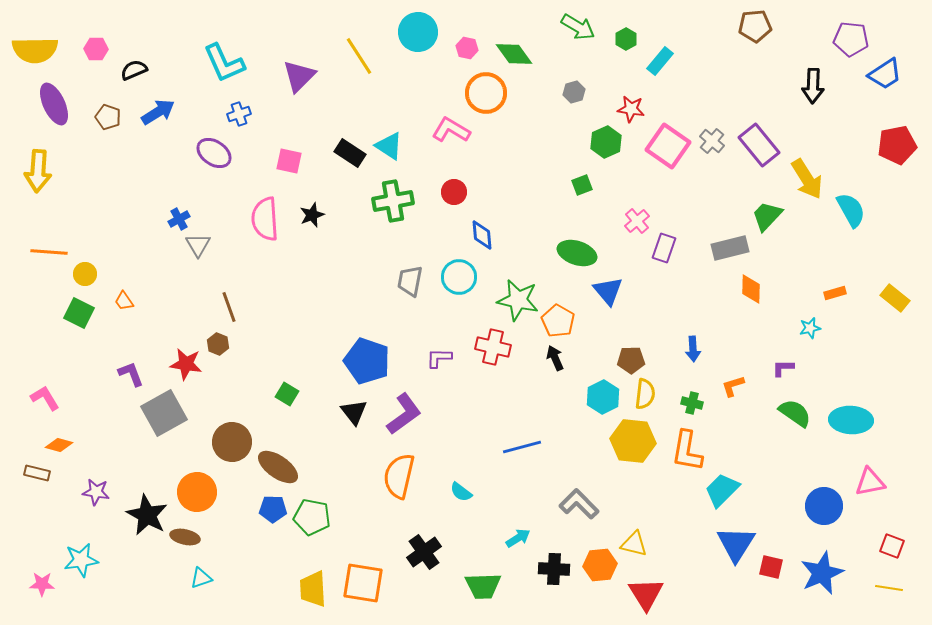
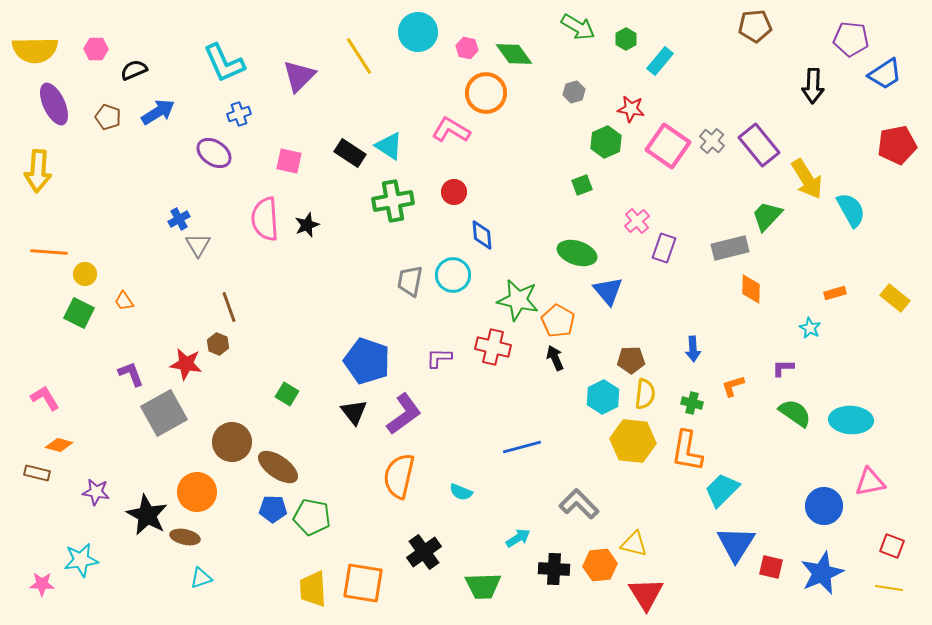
black star at (312, 215): moved 5 px left, 10 px down
cyan circle at (459, 277): moved 6 px left, 2 px up
cyan star at (810, 328): rotated 30 degrees counterclockwise
cyan semicircle at (461, 492): rotated 15 degrees counterclockwise
